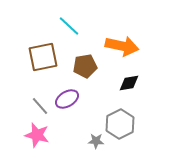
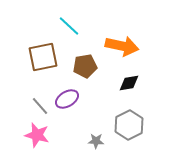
gray hexagon: moved 9 px right, 1 px down
